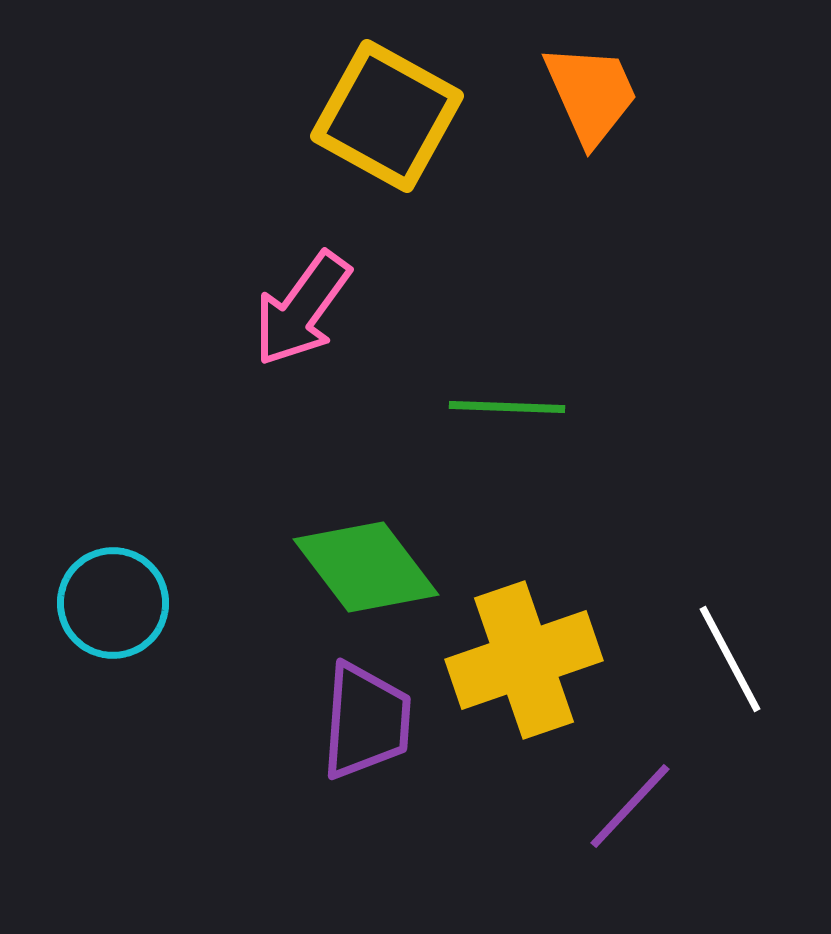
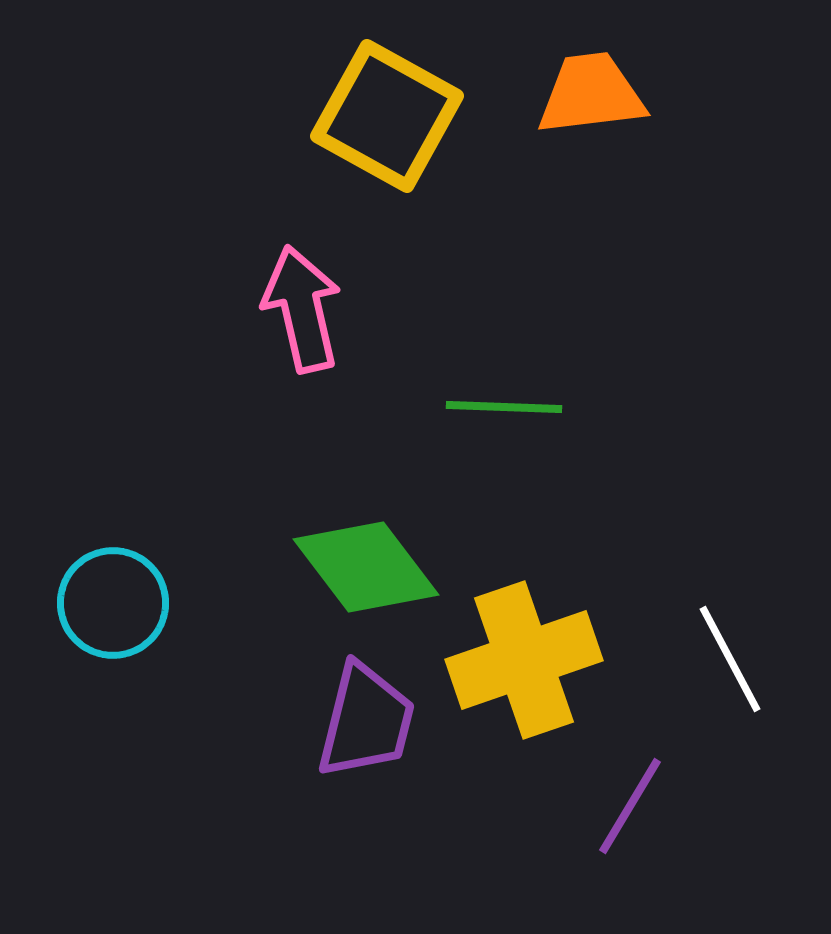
orange trapezoid: rotated 73 degrees counterclockwise
pink arrow: rotated 131 degrees clockwise
green line: moved 3 px left
purple trapezoid: rotated 10 degrees clockwise
purple line: rotated 12 degrees counterclockwise
